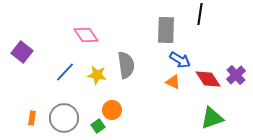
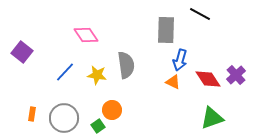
black line: rotated 70 degrees counterclockwise
blue arrow: rotated 75 degrees clockwise
orange rectangle: moved 4 px up
